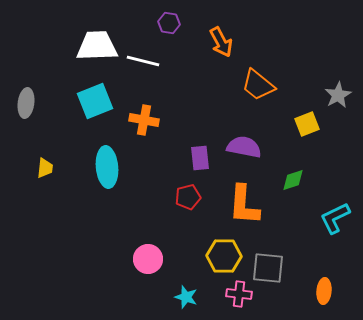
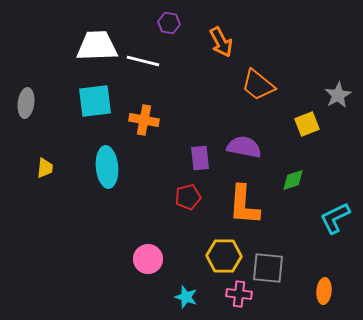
cyan square: rotated 15 degrees clockwise
